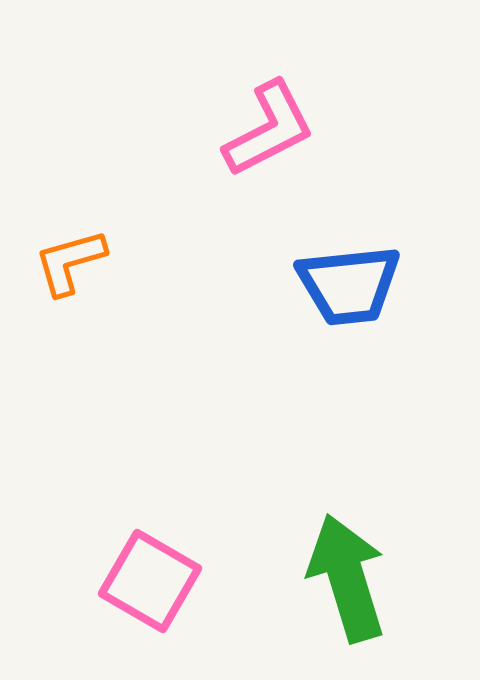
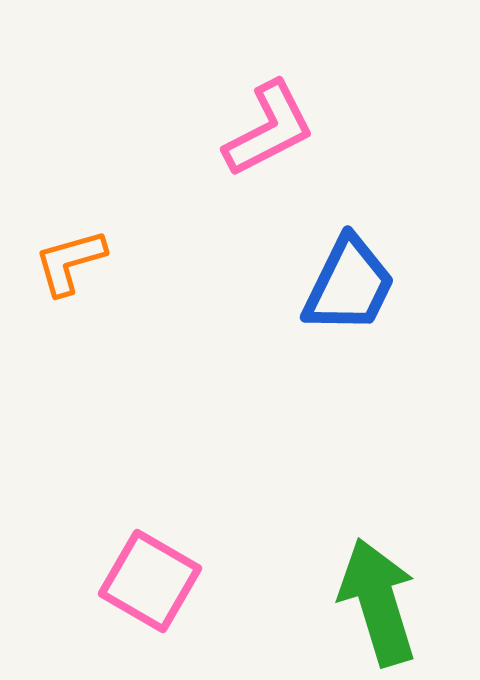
blue trapezoid: rotated 58 degrees counterclockwise
green arrow: moved 31 px right, 24 px down
